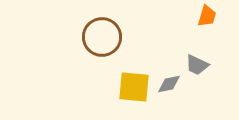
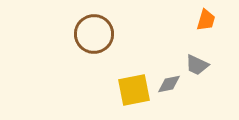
orange trapezoid: moved 1 px left, 4 px down
brown circle: moved 8 px left, 3 px up
yellow square: moved 3 px down; rotated 16 degrees counterclockwise
